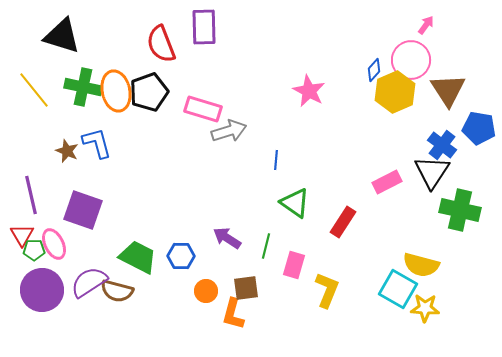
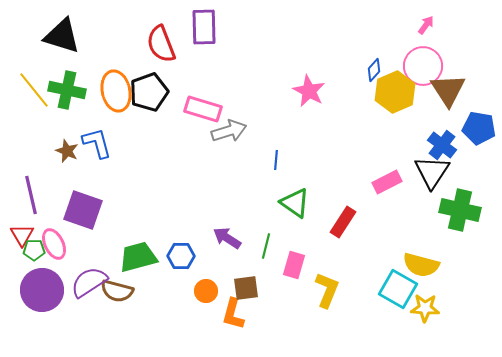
pink circle at (411, 60): moved 12 px right, 6 px down
green cross at (83, 87): moved 16 px left, 3 px down
green trapezoid at (138, 257): rotated 42 degrees counterclockwise
